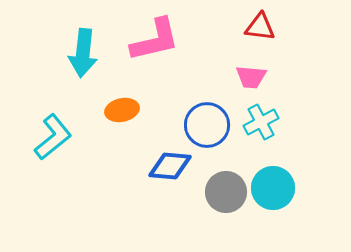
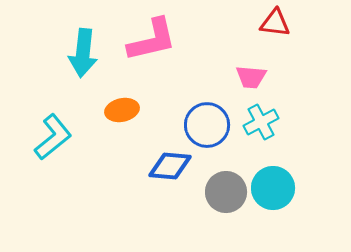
red triangle: moved 15 px right, 4 px up
pink L-shape: moved 3 px left
